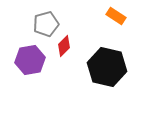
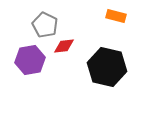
orange rectangle: rotated 18 degrees counterclockwise
gray pentagon: moved 1 px left, 1 px down; rotated 30 degrees counterclockwise
red diamond: rotated 40 degrees clockwise
